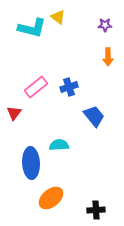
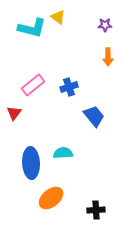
pink rectangle: moved 3 px left, 2 px up
cyan semicircle: moved 4 px right, 8 px down
